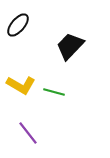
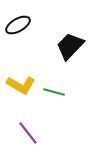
black ellipse: rotated 20 degrees clockwise
